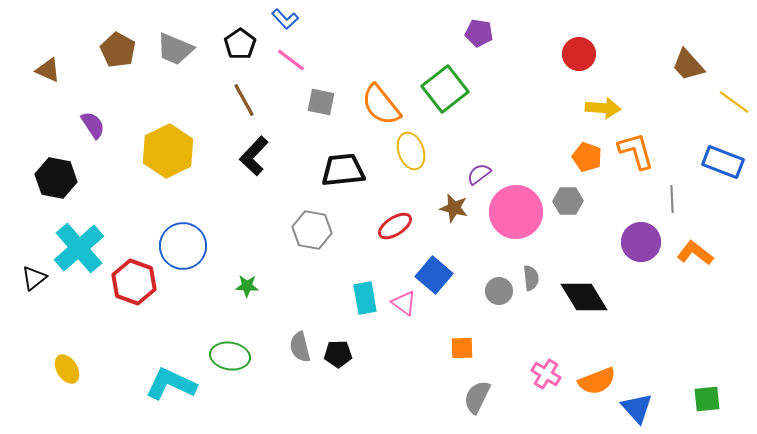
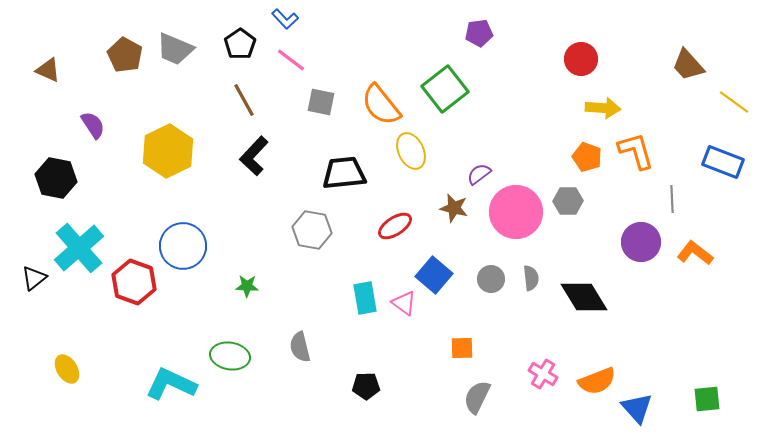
purple pentagon at (479, 33): rotated 16 degrees counterclockwise
brown pentagon at (118, 50): moved 7 px right, 5 px down
red circle at (579, 54): moved 2 px right, 5 px down
yellow ellipse at (411, 151): rotated 6 degrees counterclockwise
black trapezoid at (343, 170): moved 1 px right, 3 px down
gray circle at (499, 291): moved 8 px left, 12 px up
black pentagon at (338, 354): moved 28 px right, 32 px down
pink cross at (546, 374): moved 3 px left
